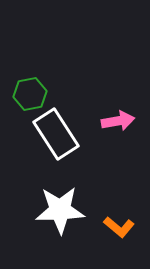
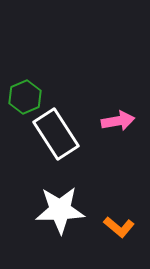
green hexagon: moved 5 px left, 3 px down; rotated 12 degrees counterclockwise
